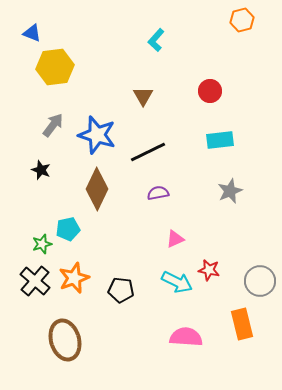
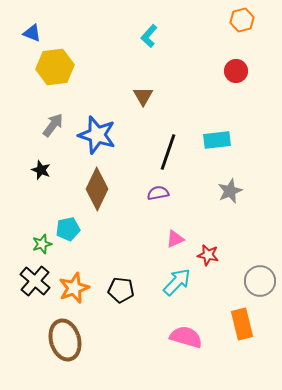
cyan L-shape: moved 7 px left, 4 px up
red circle: moved 26 px right, 20 px up
cyan rectangle: moved 3 px left
black line: moved 20 px right; rotated 45 degrees counterclockwise
red star: moved 1 px left, 15 px up
orange star: moved 10 px down
cyan arrow: rotated 72 degrees counterclockwise
pink semicircle: rotated 12 degrees clockwise
